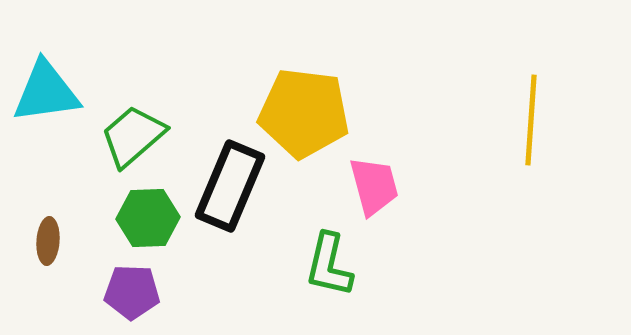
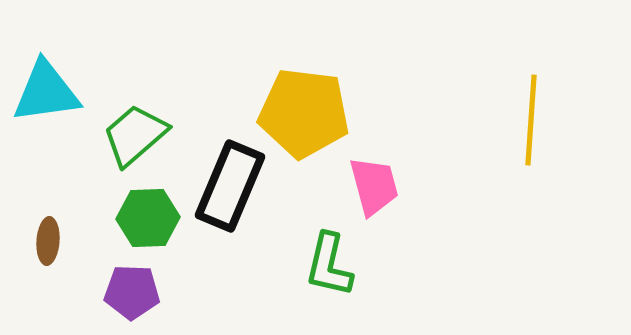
green trapezoid: moved 2 px right, 1 px up
